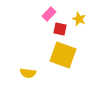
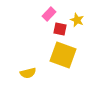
yellow star: moved 2 px left, 1 px down
yellow semicircle: rotated 21 degrees counterclockwise
